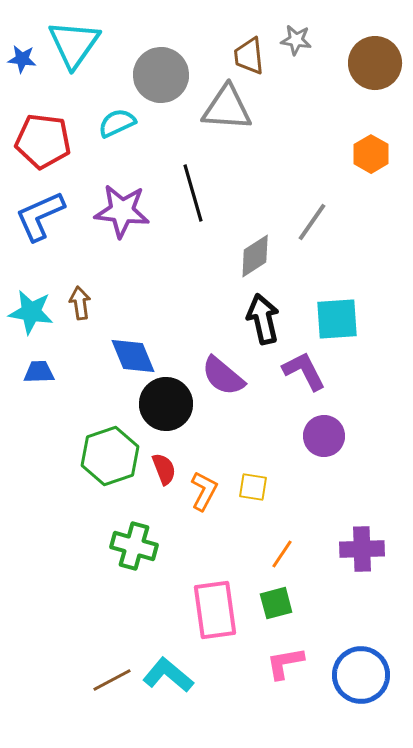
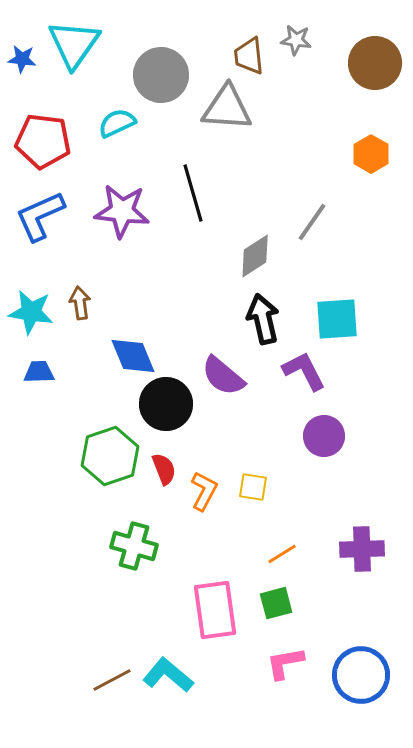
orange line: rotated 24 degrees clockwise
